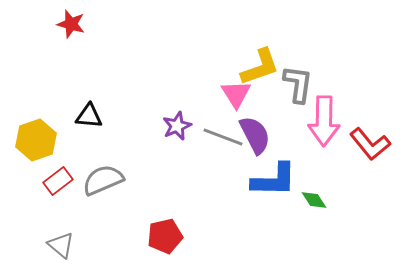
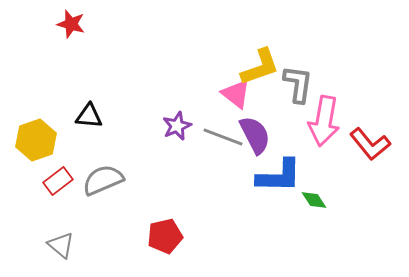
pink triangle: rotated 20 degrees counterclockwise
pink arrow: rotated 9 degrees clockwise
blue L-shape: moved 5 px right, 4 px up
